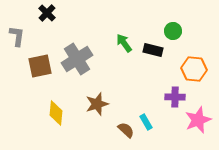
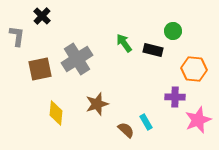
black cross: moved 5 px left, 3 px down
brown square: moved 3 px down
